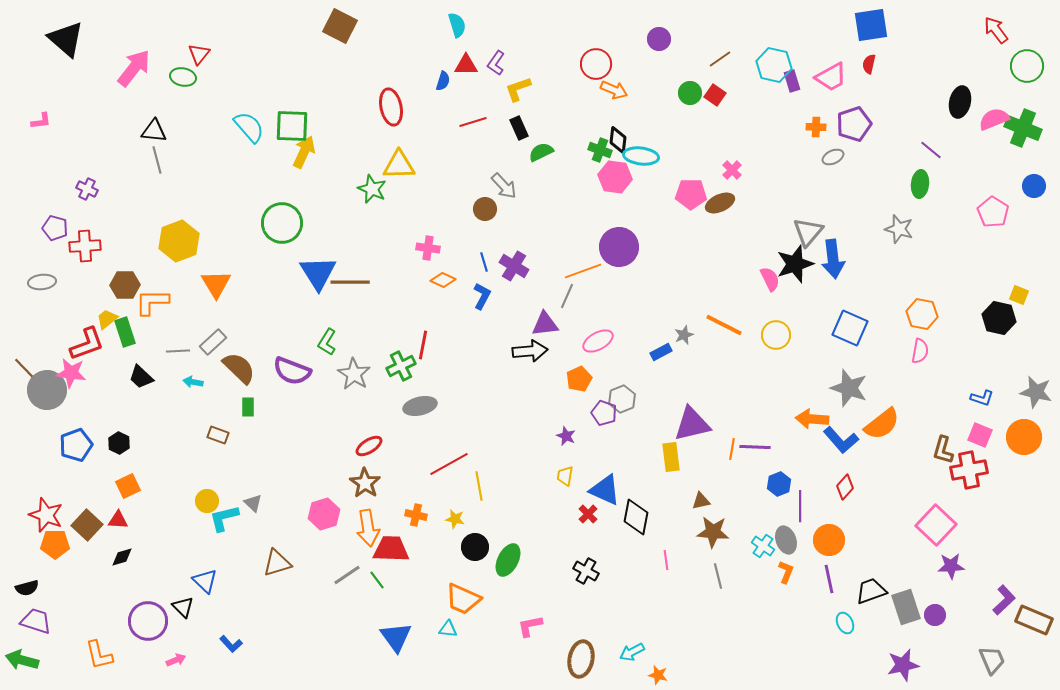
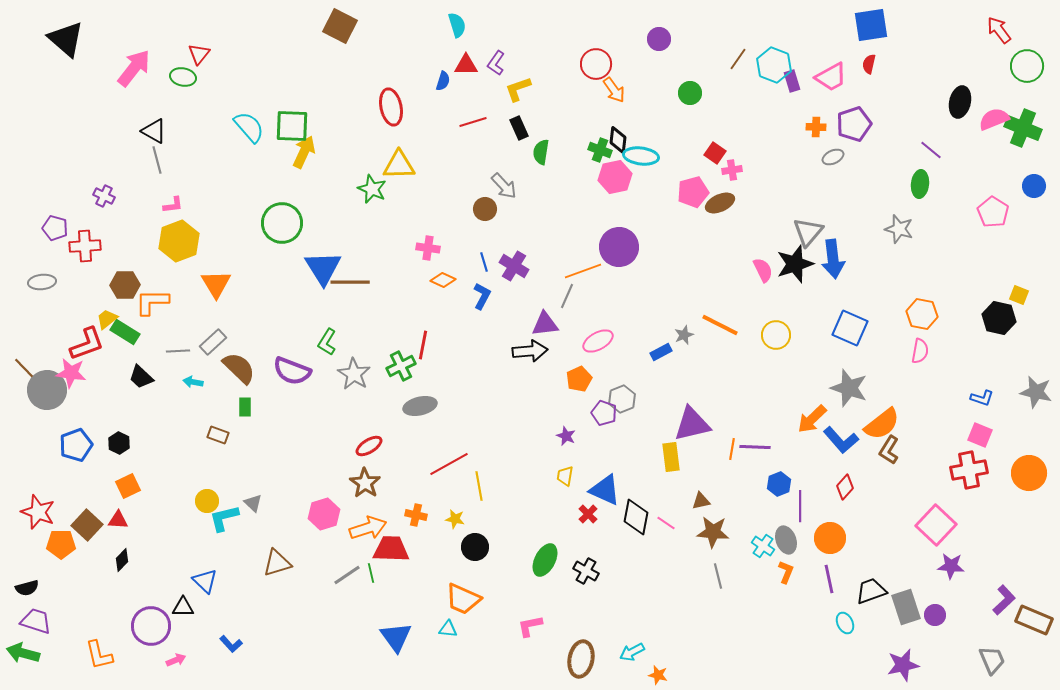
red arrow at (996, 30): moved 3 px right
brown line at (720, 59): moved 18 px right; rotated 20 degrees counterclockwise
cyan hexagon at (774, 65): rotated 8 degrees clockwise
orange arrow at (614, 90): rotated 32 degrees clockwise
red square at (715, 95): moved 58 px down
pink L-shape at (41, 121): moved 132 px right, 84 px down
black triangle at (154, 131): rotated 24 degrees clockwise
green semicircle at (541, 152): rotated 55 degrees counterclockwise
pink cross at (732, 170): rotated 36 degrees clockwise
pink hexagon at (615, 177): rotated 20 degrees counterclockwise
purple cross at (87, 189): moved 17 px right, 7 px down
pink pentagon at (691, 194): moved 2 px right, 2 px up; rotated 16 degrees counterclockwise
blue triangle at (318, 273): moved 5 px right, 5 px up
pink semicircle at (770, 279): moved 7 px left, 9 px up
orange line at (724, 325): moved 4 px left
green rectangle at (125, 332): rotated 40 degrees counterclockwise
green rectangle at (248, 407): moved 3 px left
orange arrow at (812, 419): rotated 48 degrees counterclockwise
orange circle at (1024, 437): moved 5 px right, 36 px down
brown L-shape at (943, 450): moved 54 px left; rotated 16 degrees clockwise
red star at (46, 515): moved 8 px left, 3 px up
orange arrow at (368, 528): rotated 99 degrees counterclockwise
orange circle at (829, 540): moved 1 px right, 2 px up
orange pentagon at (55, 544): moved 6 px right
black diamond at (122, 557): moved 3 px down; rotated 30 degrees counterclockwise
green ellipse at (508, 560): moved 37 px right
pink line at (666, 560): moved 37 px up; rotated 48 degrees counterclockwise
purple star at (951, 566): rotated 8 degrees clockwise
green line at (377, 580): moved 6 px left, 7 px up; rotated 24 degrees clockwise
black triangle at (183, 607): rotated 45 degrees counterclockwise
purple circle at (148, 621): moved 3 px right, 5 px down
green arrow at (22, 660): moved 1 px right, 7 px up
